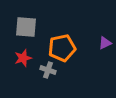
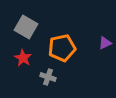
gray square: rotated 25 degrees clockwise
red star: rotated 24 degrees counterclockwise
gray cross: moved 7 px down
